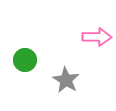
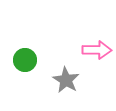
pink arrow: moved 13 px down
